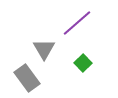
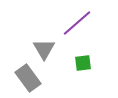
green square: rotated 36 degrees clockwise
gray rectangle: moved 1 px right
